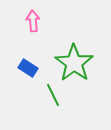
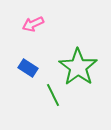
pink arrow: moved 3 px down; rotated 110 degrees counterclockwise
green star: moved 4 px right, 4 px down
